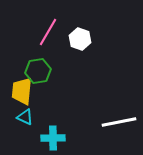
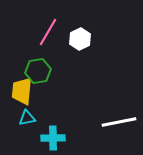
white hexagon: rotated 15 degrees clockwise
cyan triangle: moved 2 px right, 1 px down; rotated 36 degrees counterclockwise
